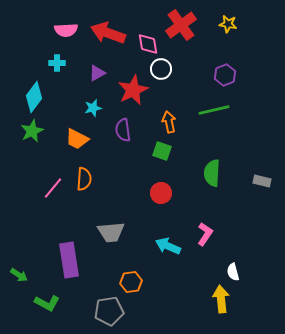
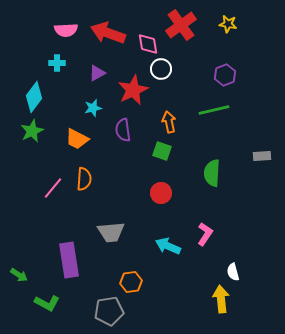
gray rectangle: moved 25 px up; rotated 18 degrees counterclockwise
